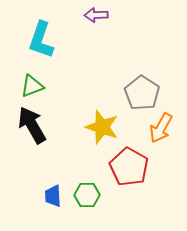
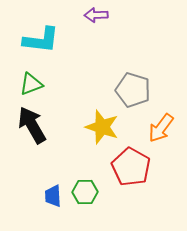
cyan L-shape: rotated 102 degrees counterclockwise
green triangle: moved 1 px left, 2 px up
gray pentagon: moved 9 px left, 3 px up; rotated 16 degrees counterclockwise
orange arrow: rotated 8 degrees clockwise
red pentagon: moved 2 px right
green hexagon: moved 2 px left, 3 px up
